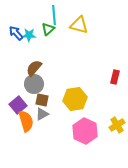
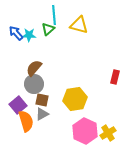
yellow cross: moved 9 px left, 8 px down
